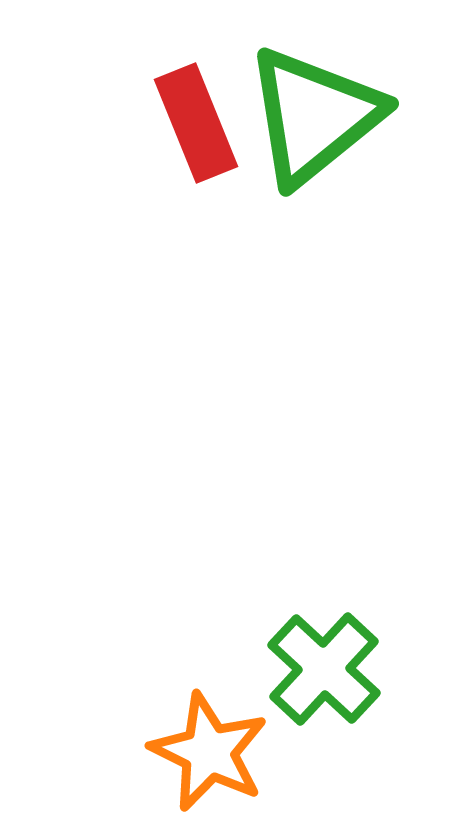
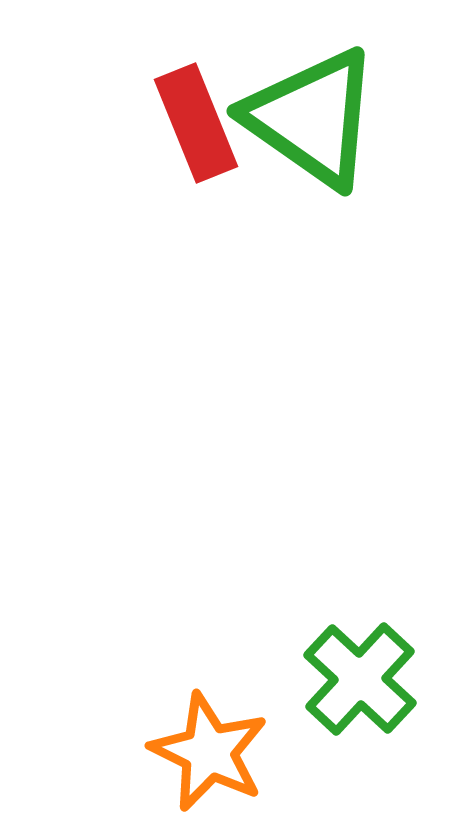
green triangle: moved 2 px left, 2 px down; rotated 46 degrees counterclockwise
green cross: moved 36 px right, 10 px down
